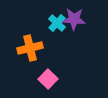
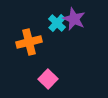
purple star: rotated 20 degrees clockwise
orange cross: moved 1 px left, 6 px up
